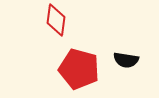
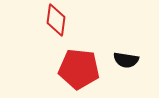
red pentagon: rotated 9 degrees counterclockwise
